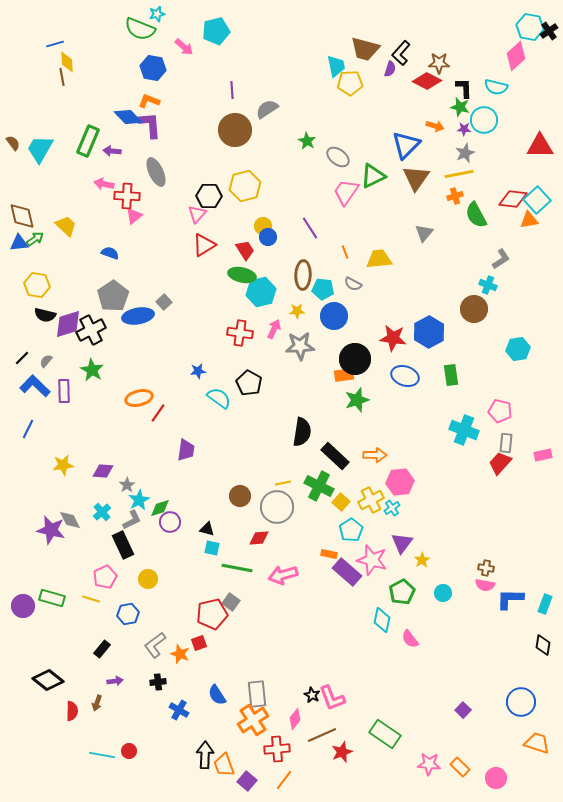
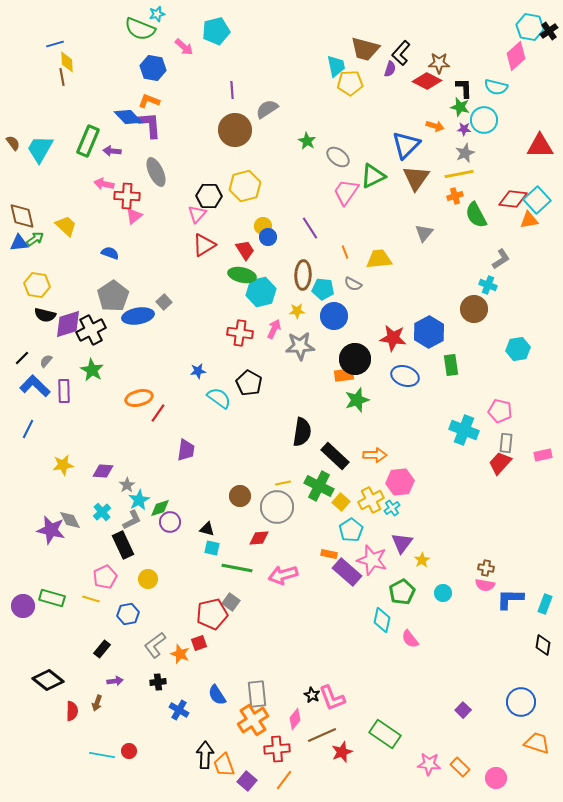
green rectangle at (451, 375): moved 10 px up
